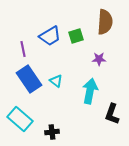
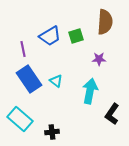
black L-shape: rotated 15 degrees clockwise
